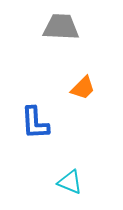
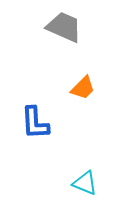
gray trapezoid: moved 3 px right; rotated 21 degrees clockwise
cyan triangle: moved 15 px right, 1 px down
